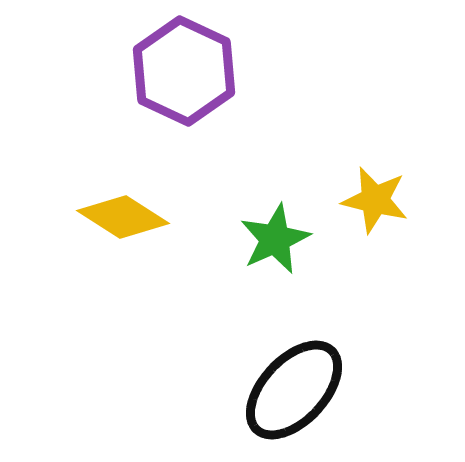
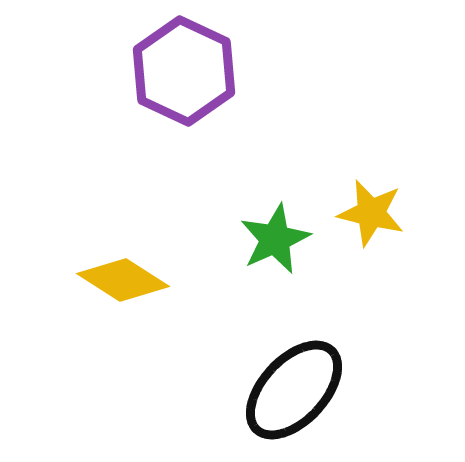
yellow star: moved 4 px left, 13 px down
yellow diamond: moved 63 px down
